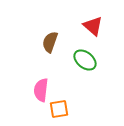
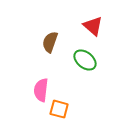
orange square: rotated 24 degrees clockwise
